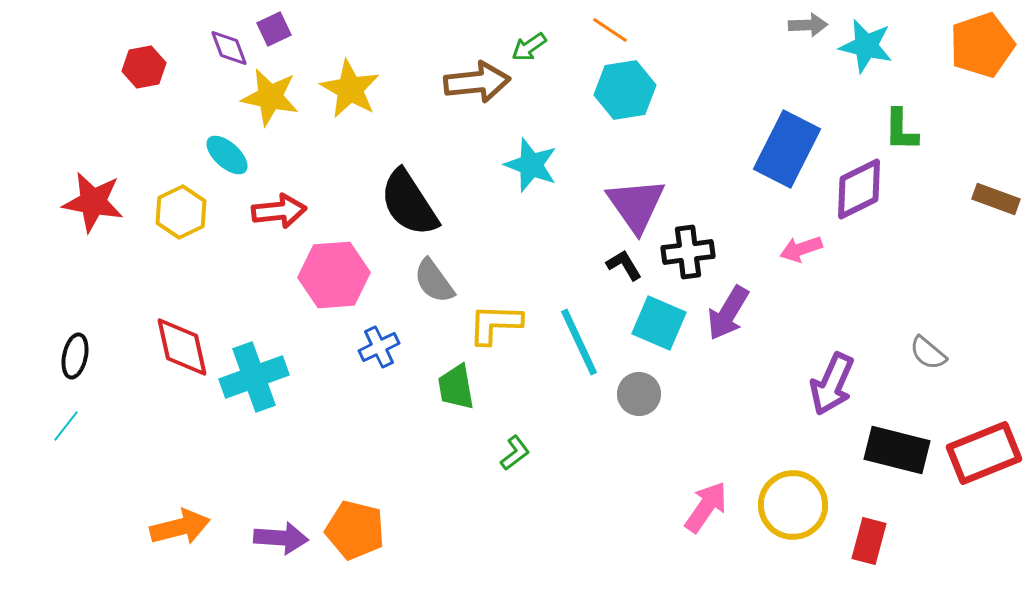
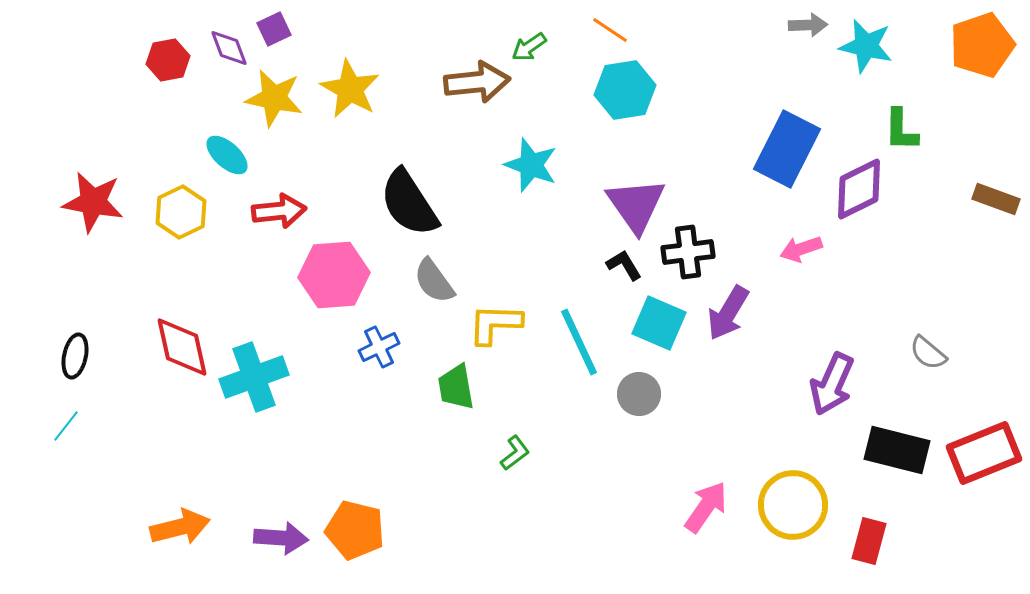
red hexagon at (144, 67): moved 24 px right, 7 px up
yellow star at (270, 97): moved 4 px right, 1 px down
